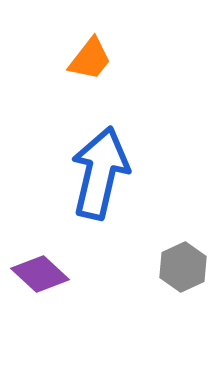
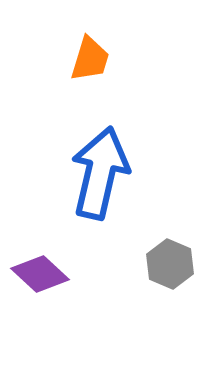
orange trapezoid: rotated 21 degrees counterclockwise
gray hexagon: moved 13 px left, 3 px up; rotated 12 degrees counterclockwise
